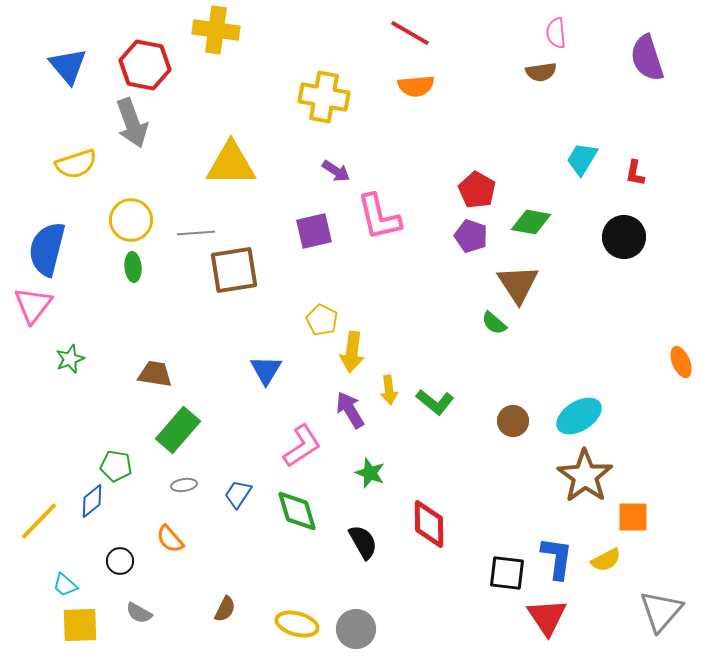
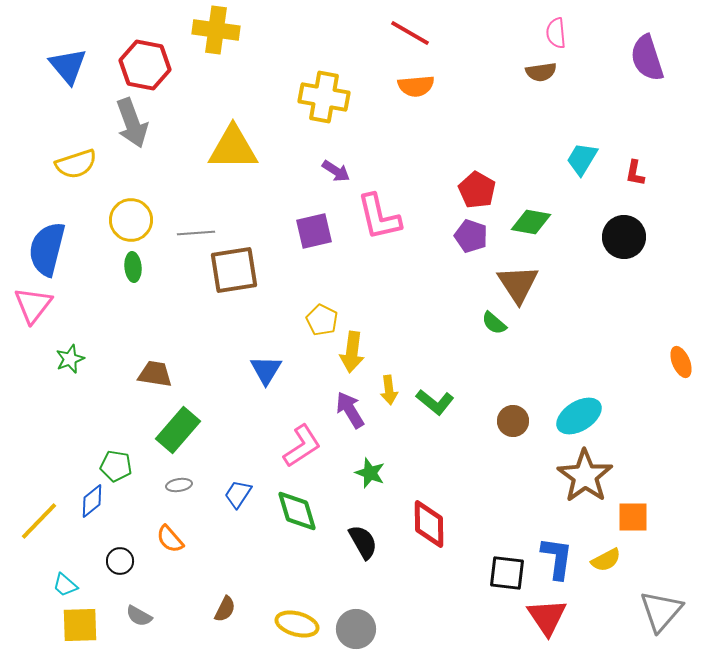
yellow triangle at (231, 164): moved 2 px right, 16 px up
gray ellipse at (184, 485): moved 5 px left
gray semicircle at (139, 613): moved 3 px down
